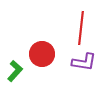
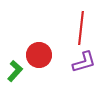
red circle: moved 3 px left, 1 px down
purple L-shape: rotated 25 degrees counterclockwise
